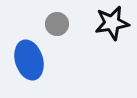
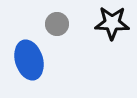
black star: rotated 12 degrees clockwise
